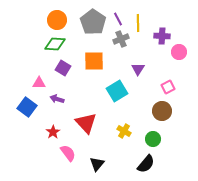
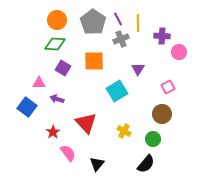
brown circle: moved 3 px down
